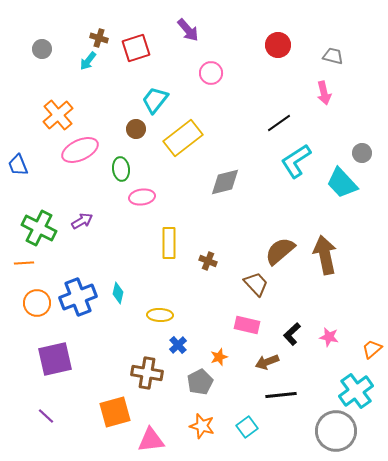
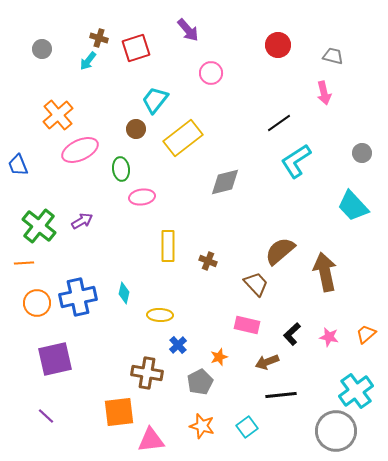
cyan trapezoid at (342, 183): moved 11 px right, 23 px down
green cross at (39, 228): moved 2 px up; rotated 12 degrees clockwise
yellow rectangle at (169, 243): moved 1 px left, 3 px down
brown arrow at (325, 255): moved 17 px down
cyan diamond at (118, 293): moved 6 px right
blue cross at (78, 297): rotated 9 degrees clockwise
orange trapezoid at (372, 349): moved 6 px left, 15 px up
orange square at (115, 412): moved 4 px right; rotated 8 degrees clockwise
